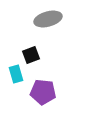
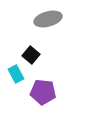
black square: rotated 30 degrees counterclockwise
cyan rectangle: rotated 12 degrees counterclockwise
